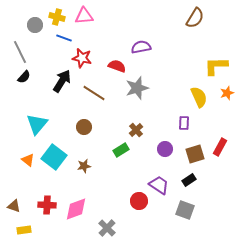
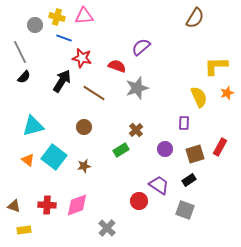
purple semicircle: rotated 30 degrees counterclockwise
cyan triangle: moved 4 px left, 2 px down; rotated 35 degrees clockwise
pink diamond: moved 1 px right, 4 px up
